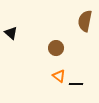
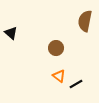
black line: rotated 32 degrees counterclockwise
